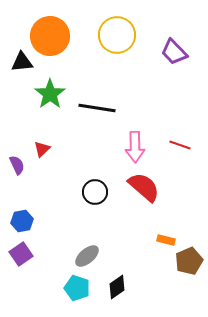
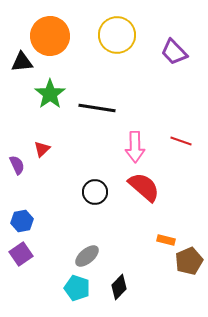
red line: moved 1 px right, 4 px up
black diamond: moved 2 px right; rotated 10 degrees counterclockwise
